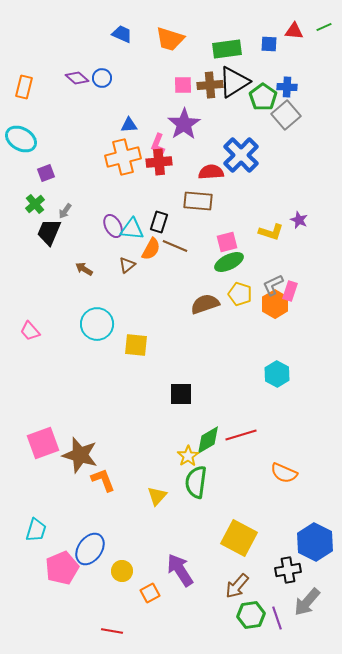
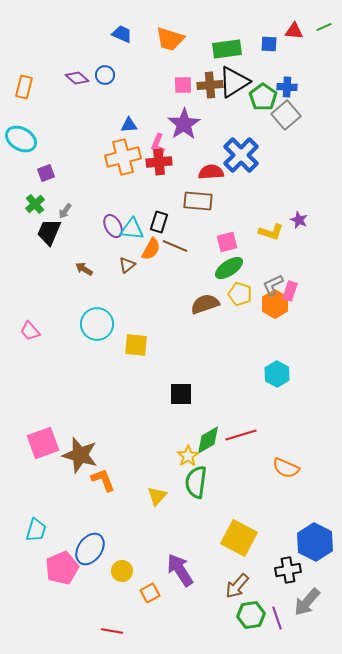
blue circle at (102, 78): moved 3 px right, 3 px up
green ellipse at (229, 262): moved 6 px down; rotated 8 degrees counterclockwise
orange semicircle at (284, 473): moved 2 px right, 5 px up
